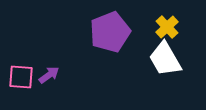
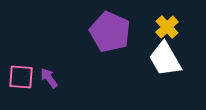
purple pentagon: rotated 27 degrees counterclockwise
purple arrow: moved 3 px down; rotated 90 degrees counterclockwise
